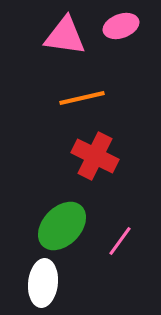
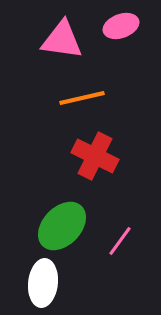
pink triangle: moved 3 px left, 4 px down
